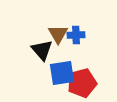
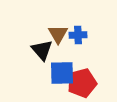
blue cross: moved 2 px right
blue square: rotated 8 degrees clockwise
